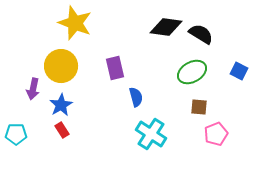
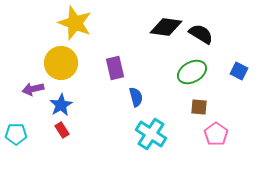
yellow circle: moved 3 px up
purple arrow: rotated 65 degrees clockwise
pink pentagon: rotated 15 degrees counterclockwise
